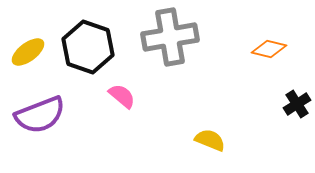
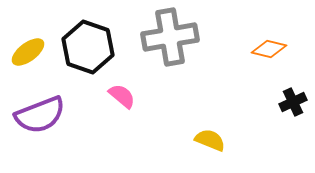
black cross: moved 4 px left, 2 px up; rotated 8 degrees clockwise
